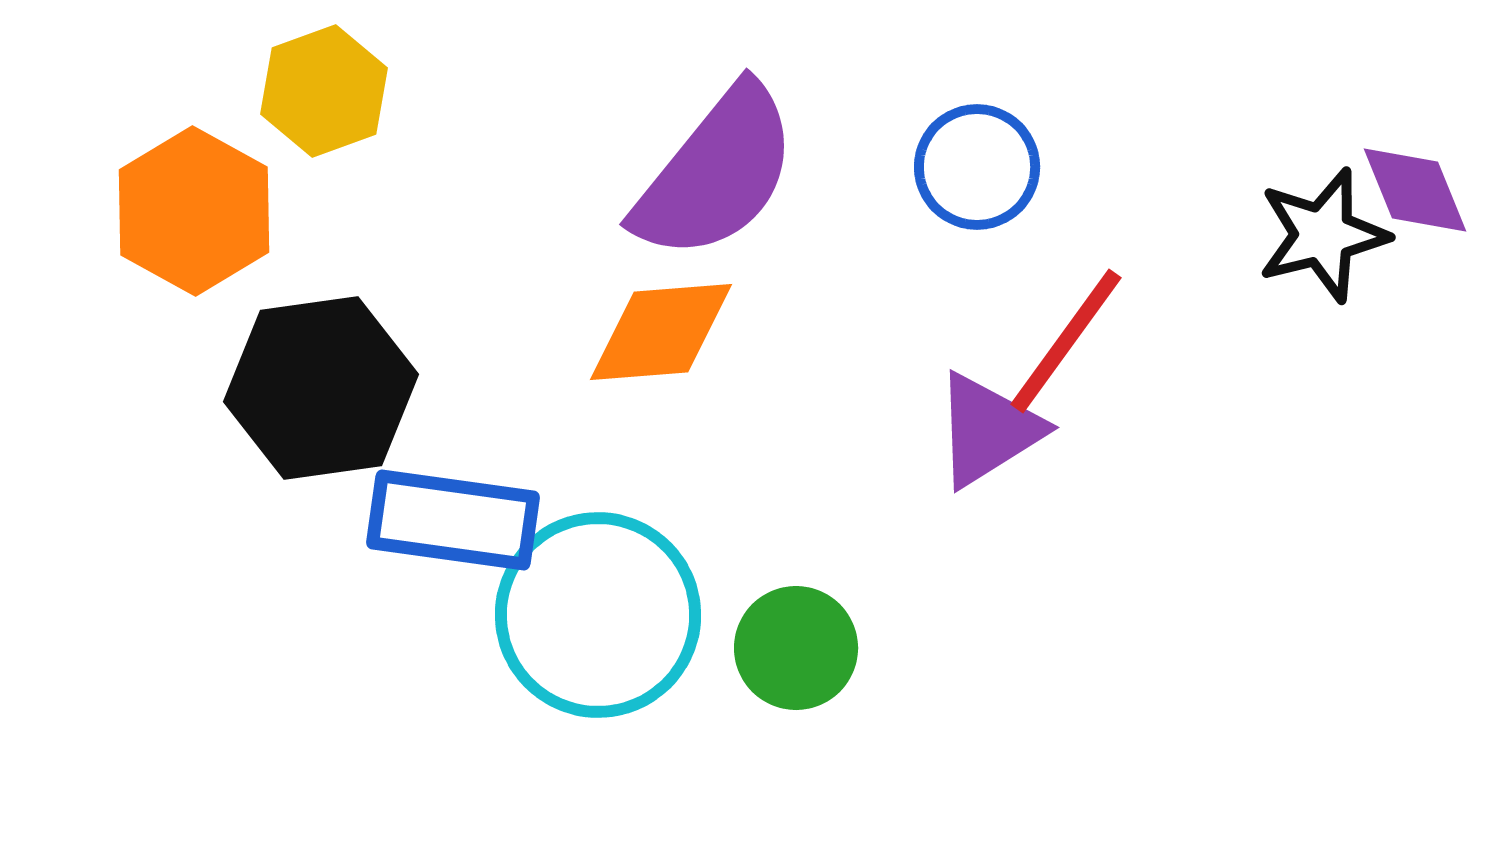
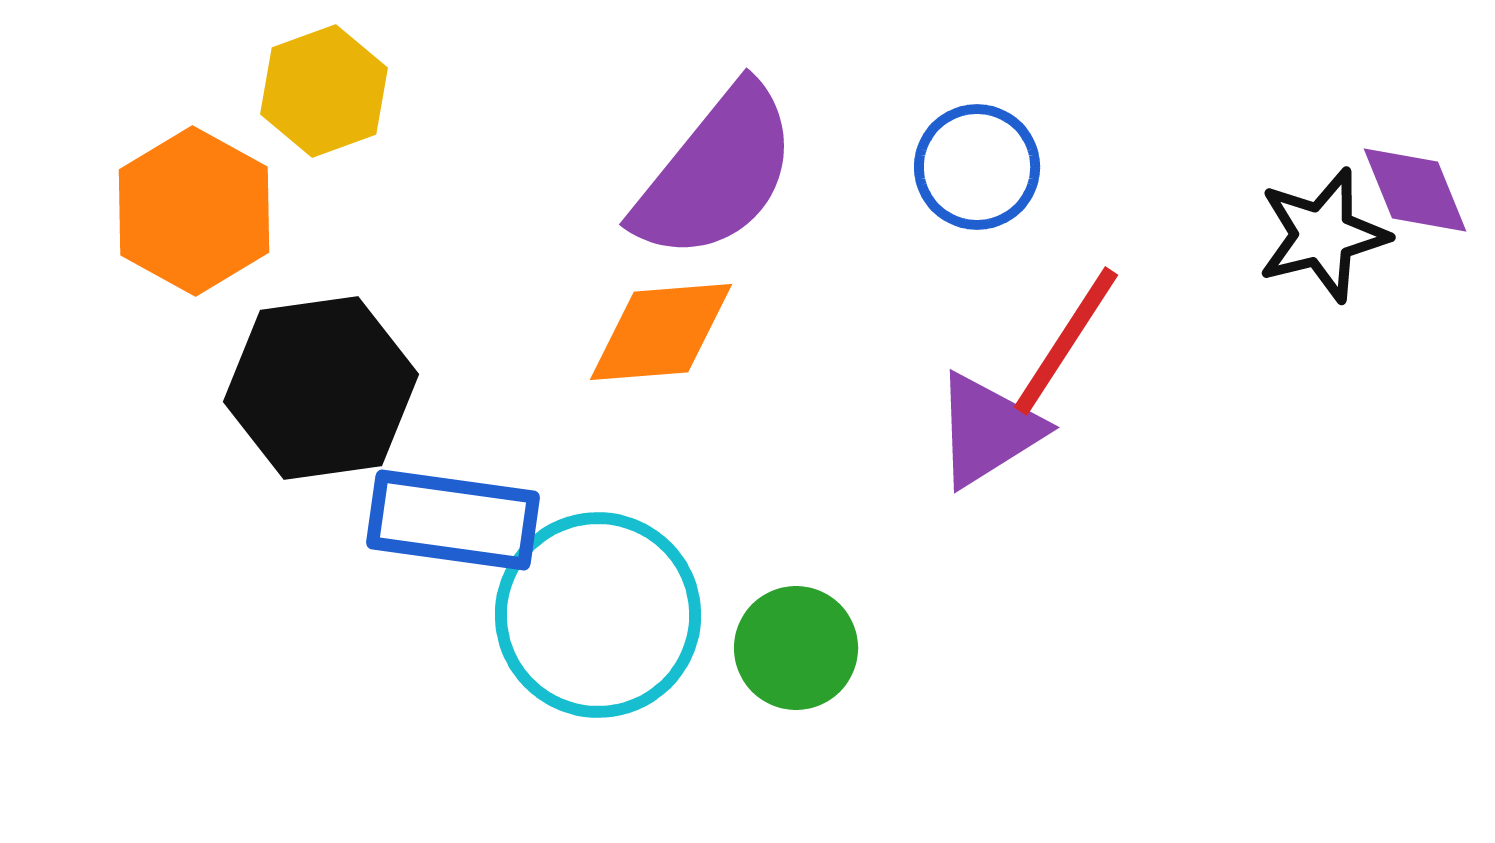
red line: rotated 3 degrees counterclockwise
